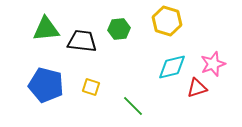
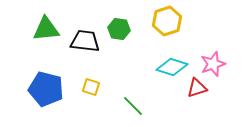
yellow hexagon: rotated 24 degrees clockwise
green hexagon: rotated 15 degrees clockwise
black trapezoid: moved 3 px right
cyan diamond: rotated 32 degrees clockwise
blue pentagon: moved 4 px down
